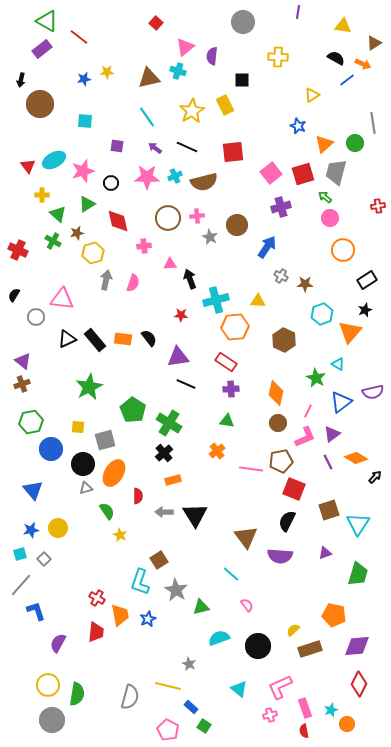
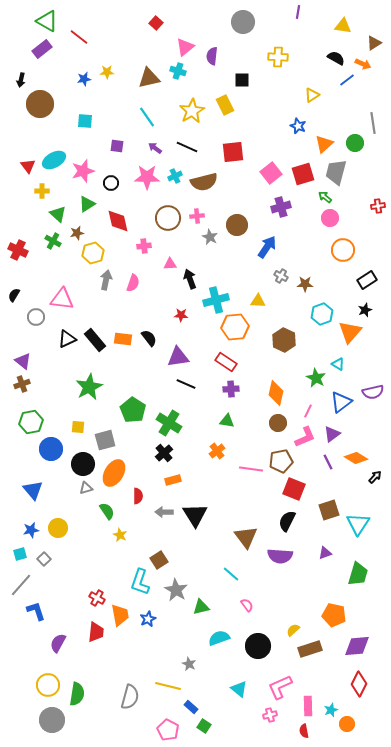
yellow cross at (42, 195): moved 4 px up
pink rectangle at (305, 708): moved 3 px right, 2 px up; rotated 18 degrees clockwise
